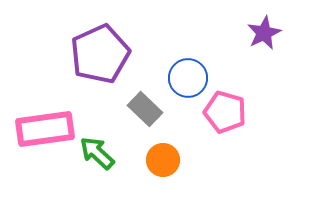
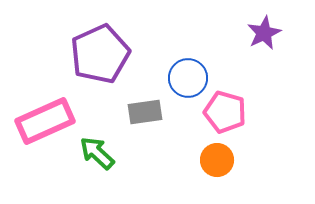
gray rectangle: moved 3 px down; rotated 52 degrees counterclockwise
pink rectangle: moved 8 px up; rotated 16 degrees counterclockwise
orange circle: moved 54 px right
